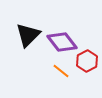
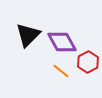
purple diamond: rotated 8 degrees clockwise
red hexagon: moved 1 px right, 1 px down
